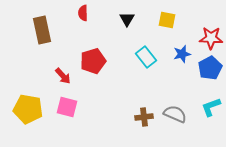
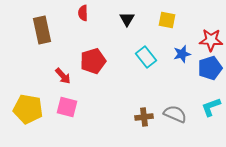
red star: moved 2 px down
blue pentagon: rotated 10 degrees clockwise
